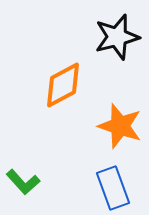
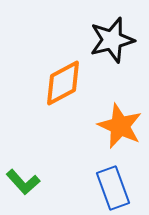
black star: moved 5 px left, 3 px down
orange diamond: moved 2 px up
orange star: rotated 6 degrees clockwise
